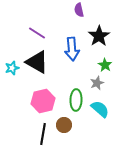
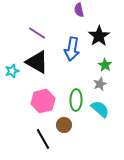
blue arrow: rotated 15 degrees clockwise
cyan star: moved 3 px down
gray star: moved 3 px right, 1 px down
black line: moved 5 px down; rotated 40 degrees counterclockwise
